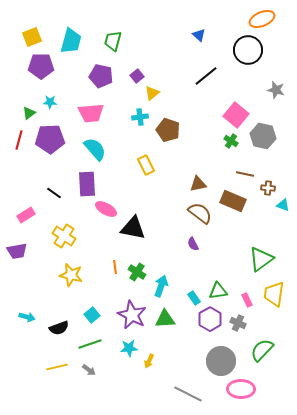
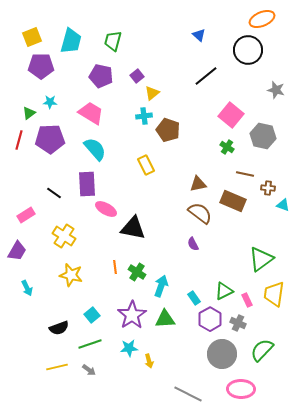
pink trapezoid at (91, 113): rotated 144 degrees counterclockwise
pink square at (236, 115): moved 5 px left
cyan cross at (140, 117): moved 4 px right, 1 px up
green cross at (231, 141): moved 4 px left, 6 px down
purple trapezoid at (17, 251): rotated 50 degrees counterclockwise
green triangle at (218, 291): moved 6 px right; rotated 18 degrees counterclockwise
purple star at (132, 315): rotated 12 degrees clockwise
cyan arrow at (27, 317): moved 29 px up; rotated 49 degrees clockwise
yellow arrow at (149, 361): rotated 40 degrees counterclockwise
gray circle at (221, 361): moved 1 px right, 7 px up
